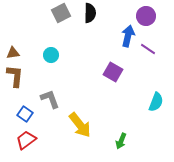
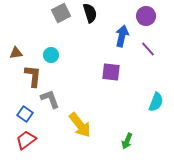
black semicircle: rotated 18 degrees counterclockwise
blue arrow: moved 6 px left
purple line: rotated 14 degrees clockwise
brown triangle: moved 3 px right
purple square: moved 2 px left; rotated 24 degrees counterclockwise
brown L-shape: moved 18 px right
green arrow: moved 6 px right
